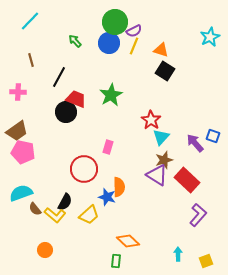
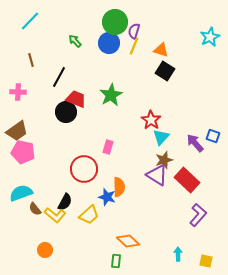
purple semicircle: rotated 133 degrees clockwise
yellow square: rotated 32 degrees clockwise
